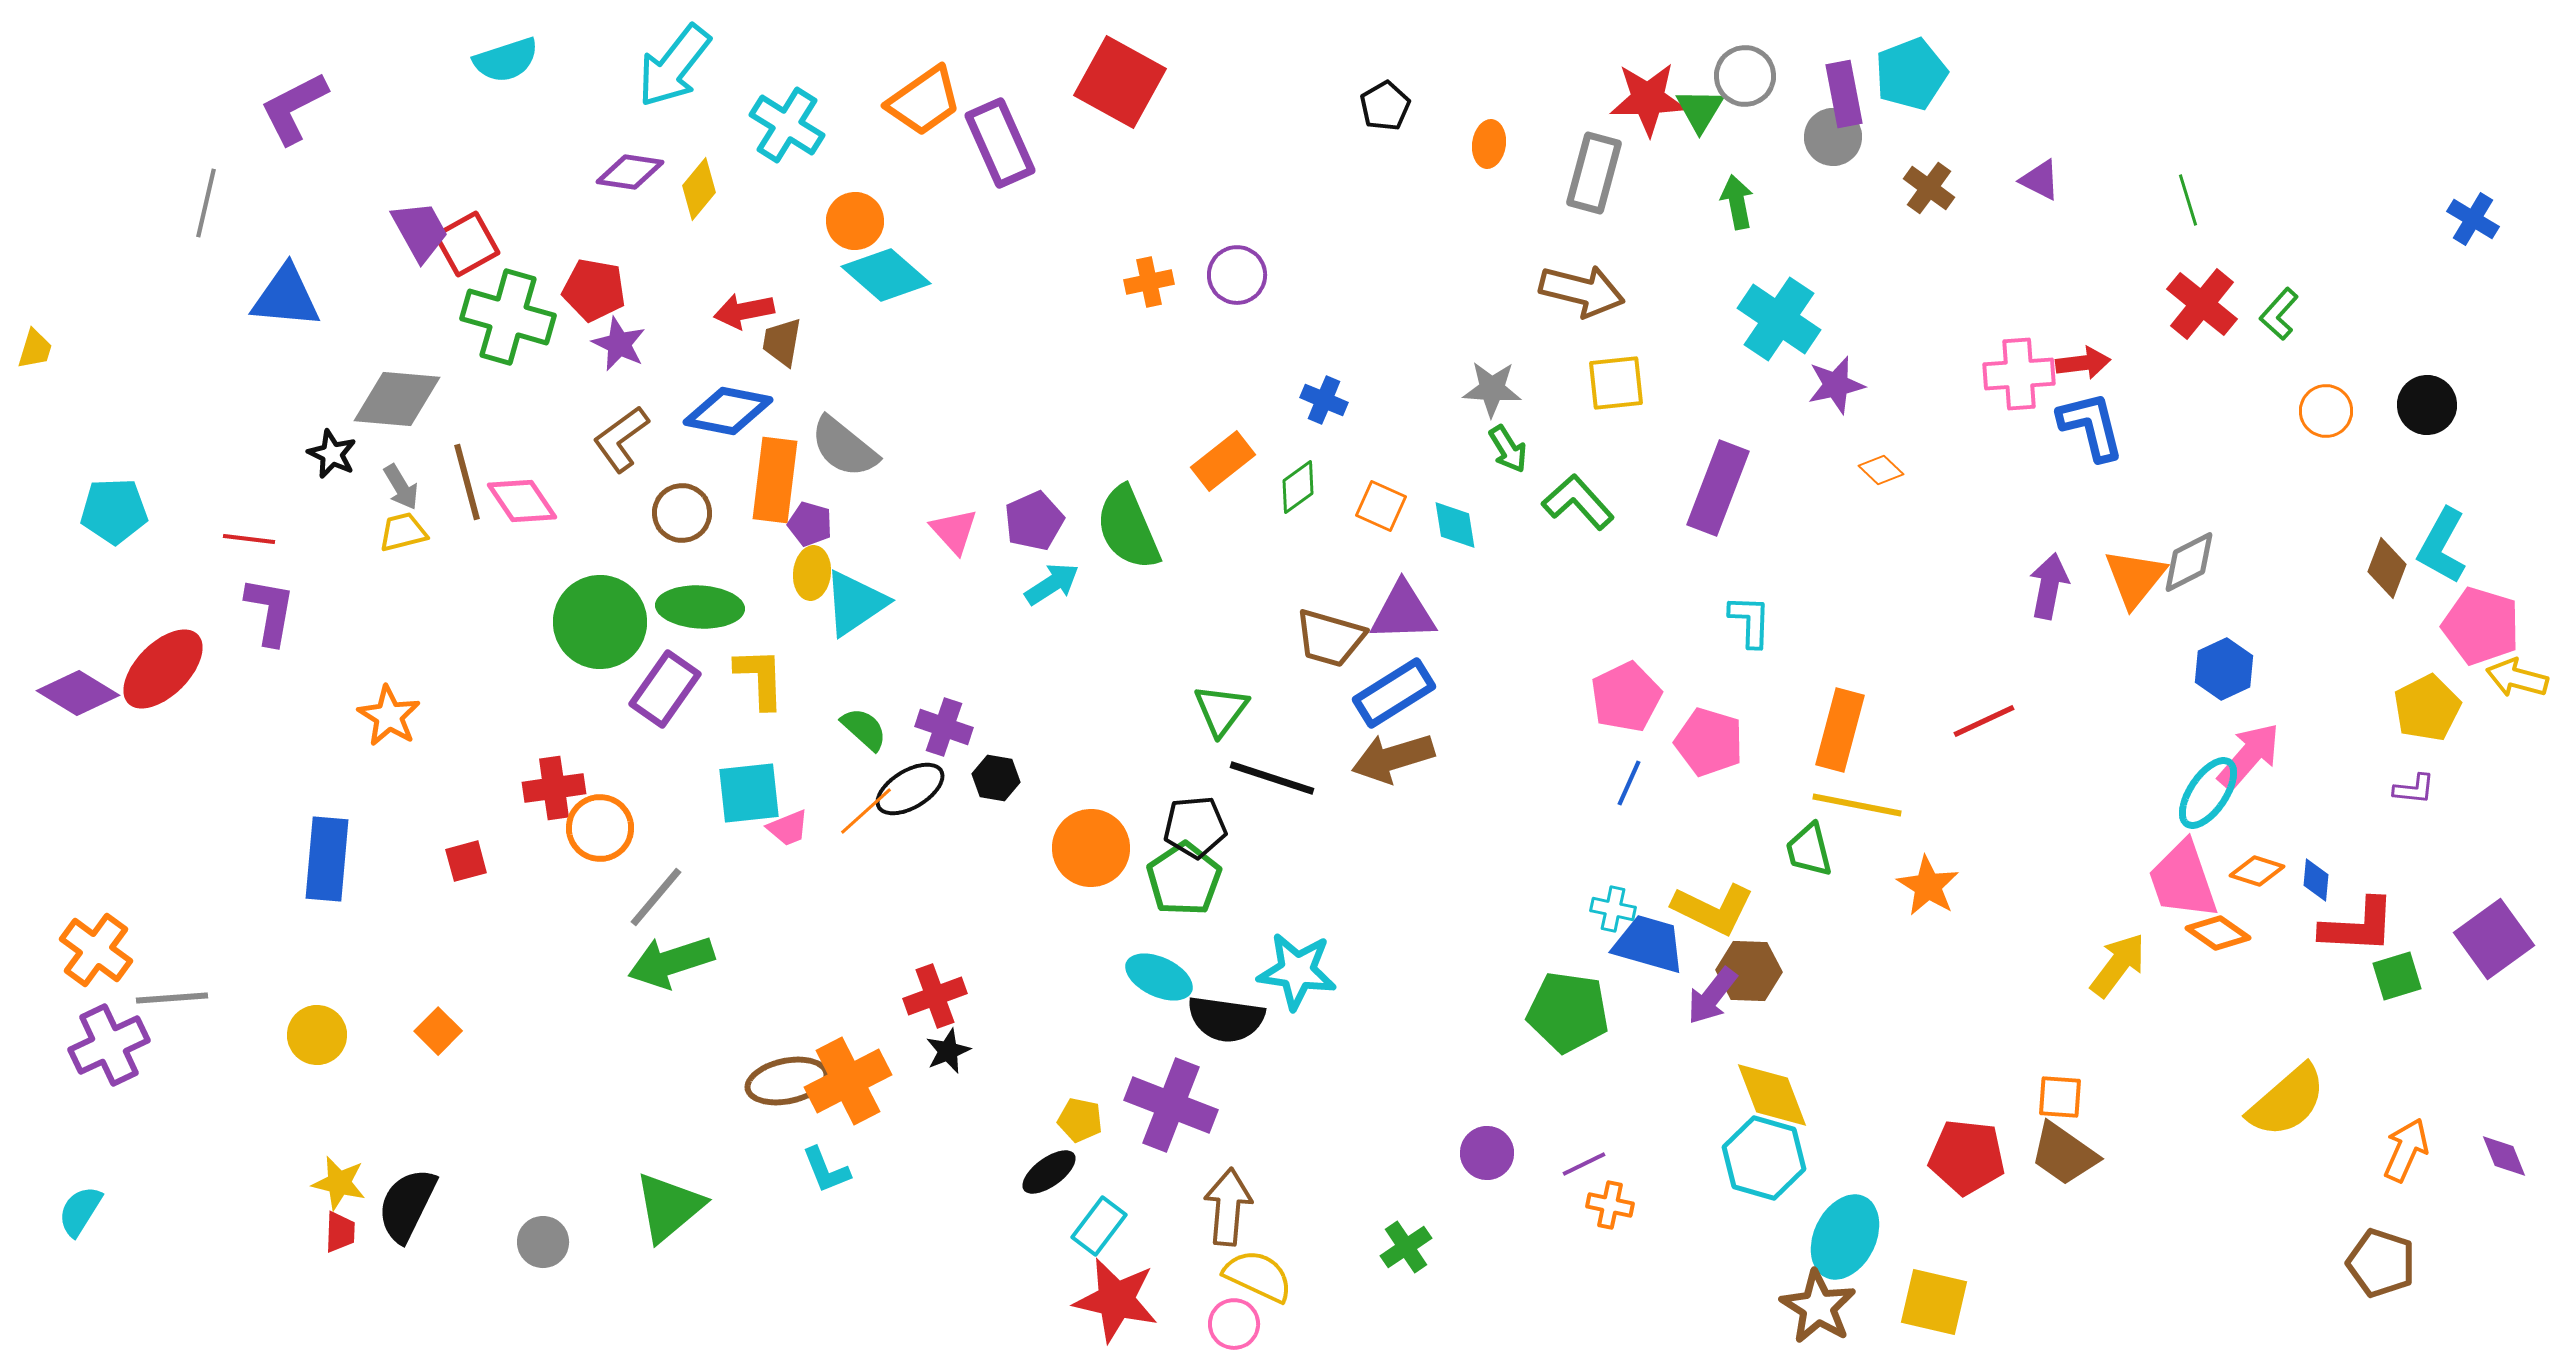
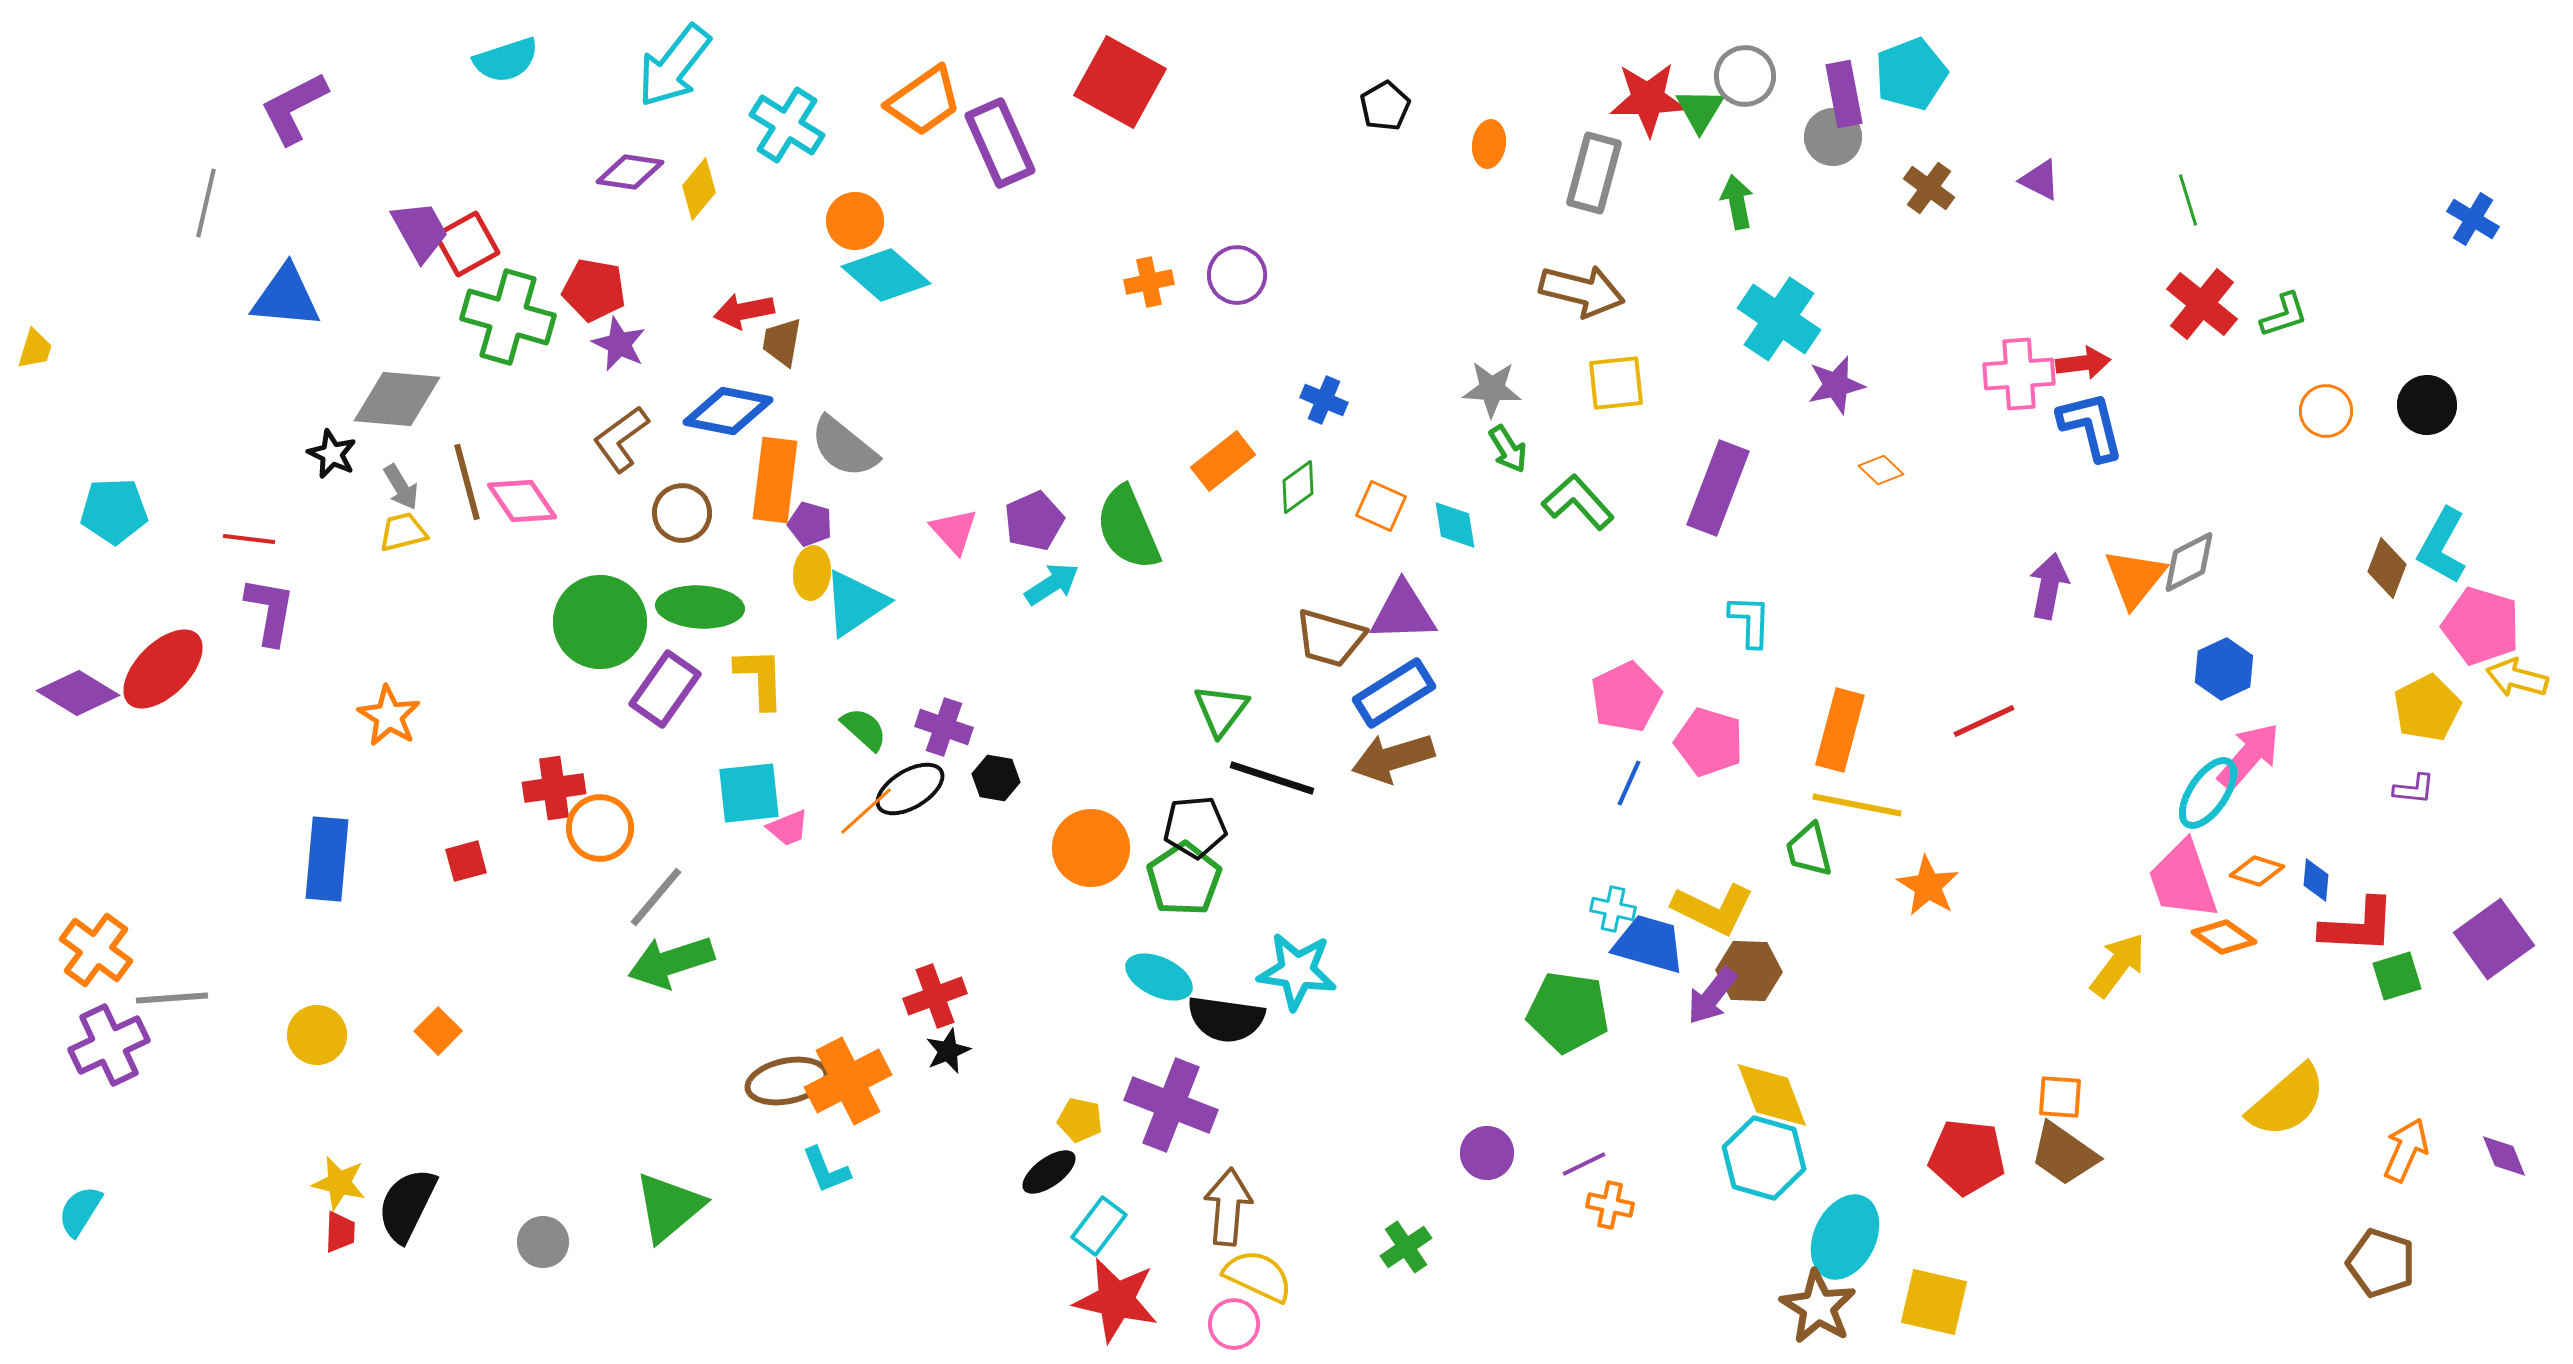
green L-shape at (2279, 314): moved 5 px right, 1 px down; rotated 150 degrees counterclockwise
orange diamond at (2218, 933): moved 6 px right, 4 px down
